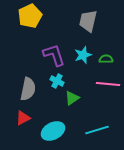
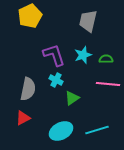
cyan cross: moved 1 px left, 1 px up
cyan ellipse: moved 8 px right
